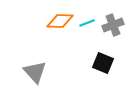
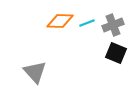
black square: moved 13 px right, 10 px up
